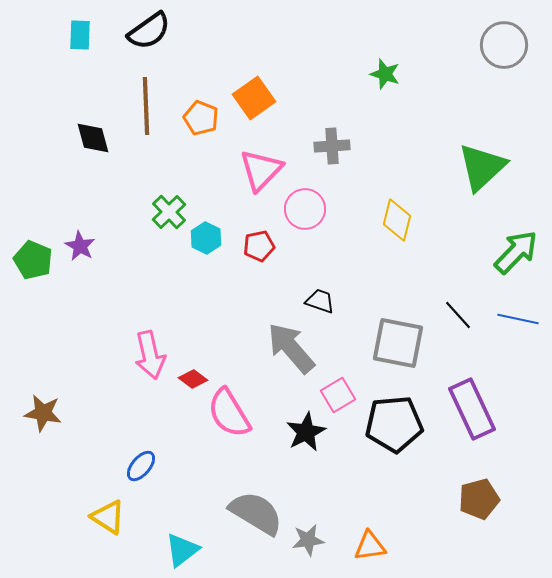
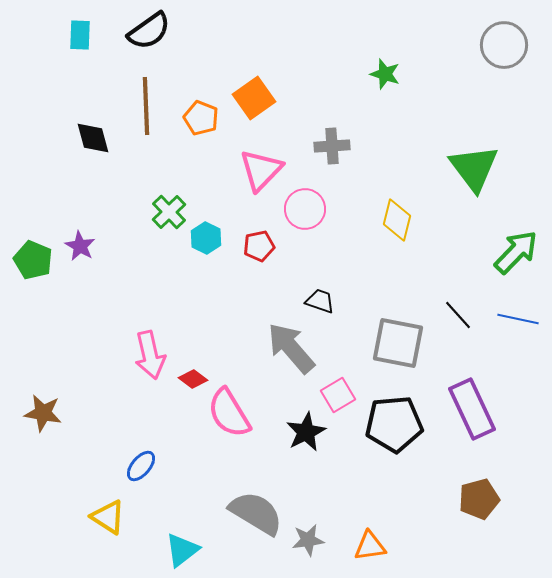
green triangle: moved 8 px left, 1 px down; rotated 24 degrees counterclockwise
